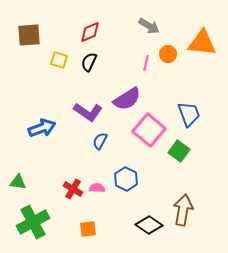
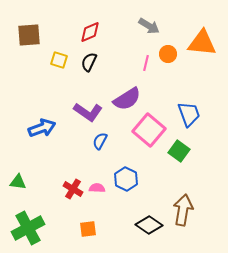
green cross: moved 5 px left, 6 px down
